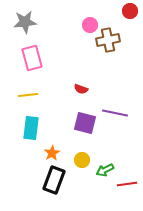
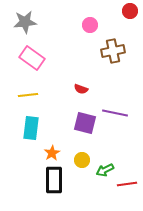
brown cross: moved 5 px right, 11 px down
pink rectangle: rotated 40 degrees counterclockwise
black rectangle: rotated 20 degrees counterclockwise
